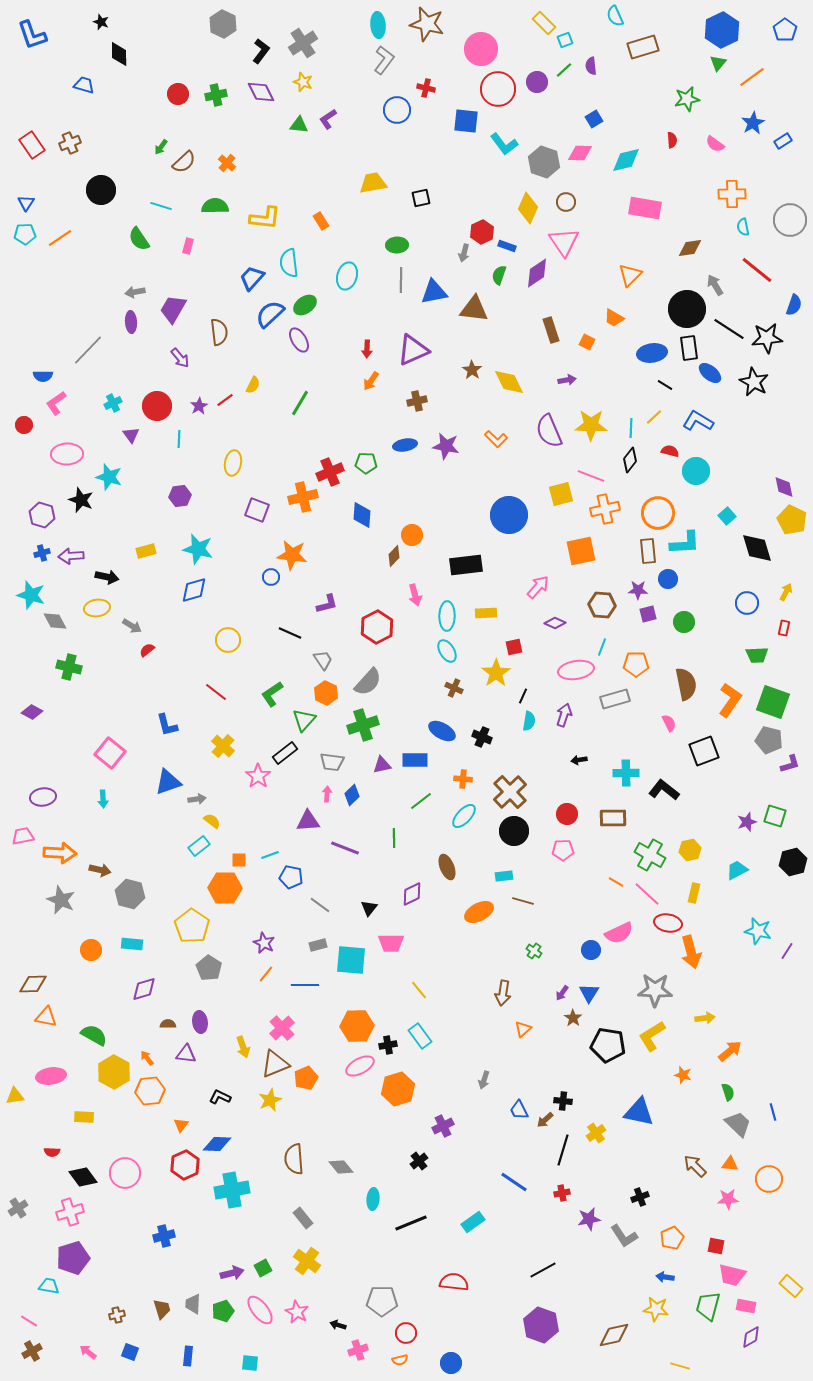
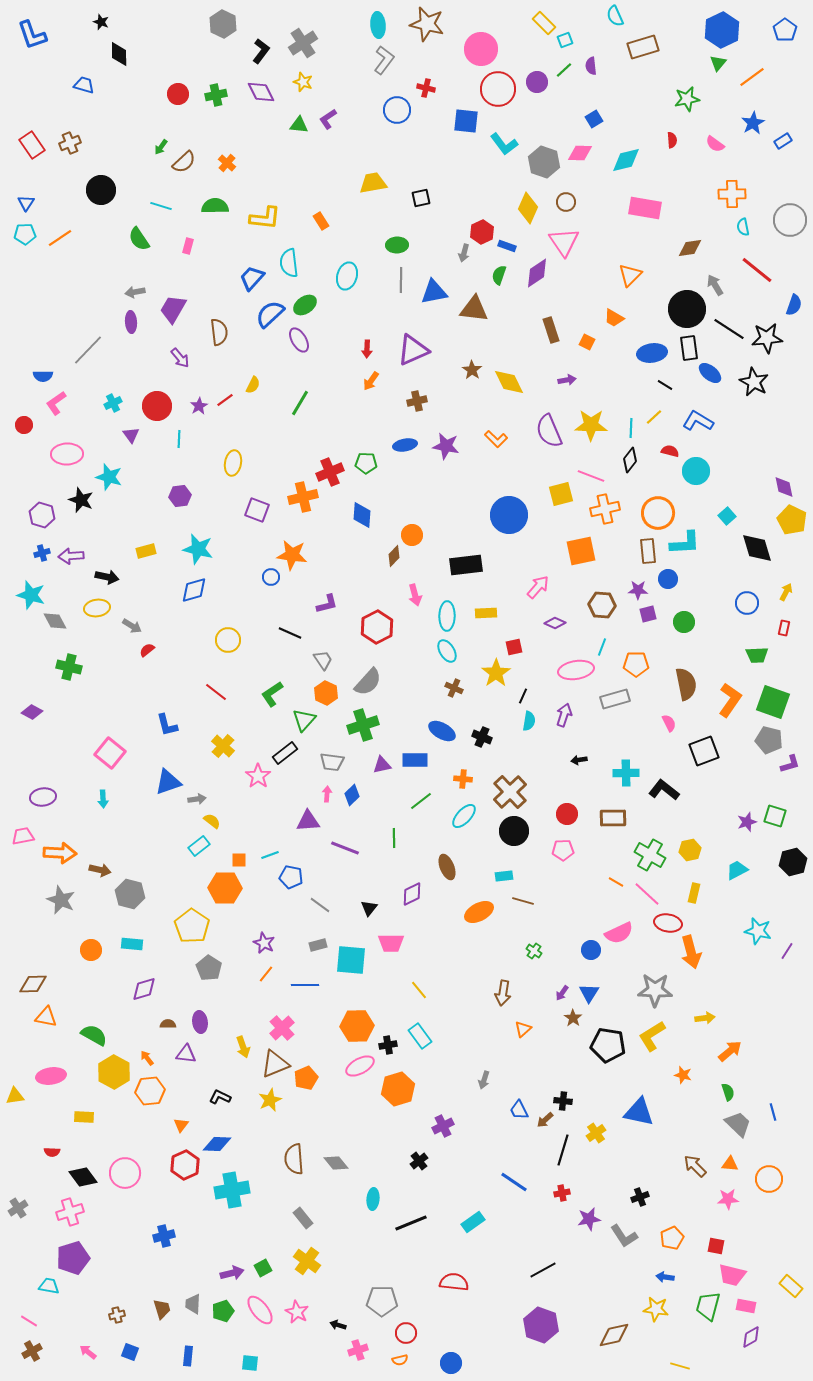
gray diamond at (341, 1167): moved 5 px left, 4 px up
